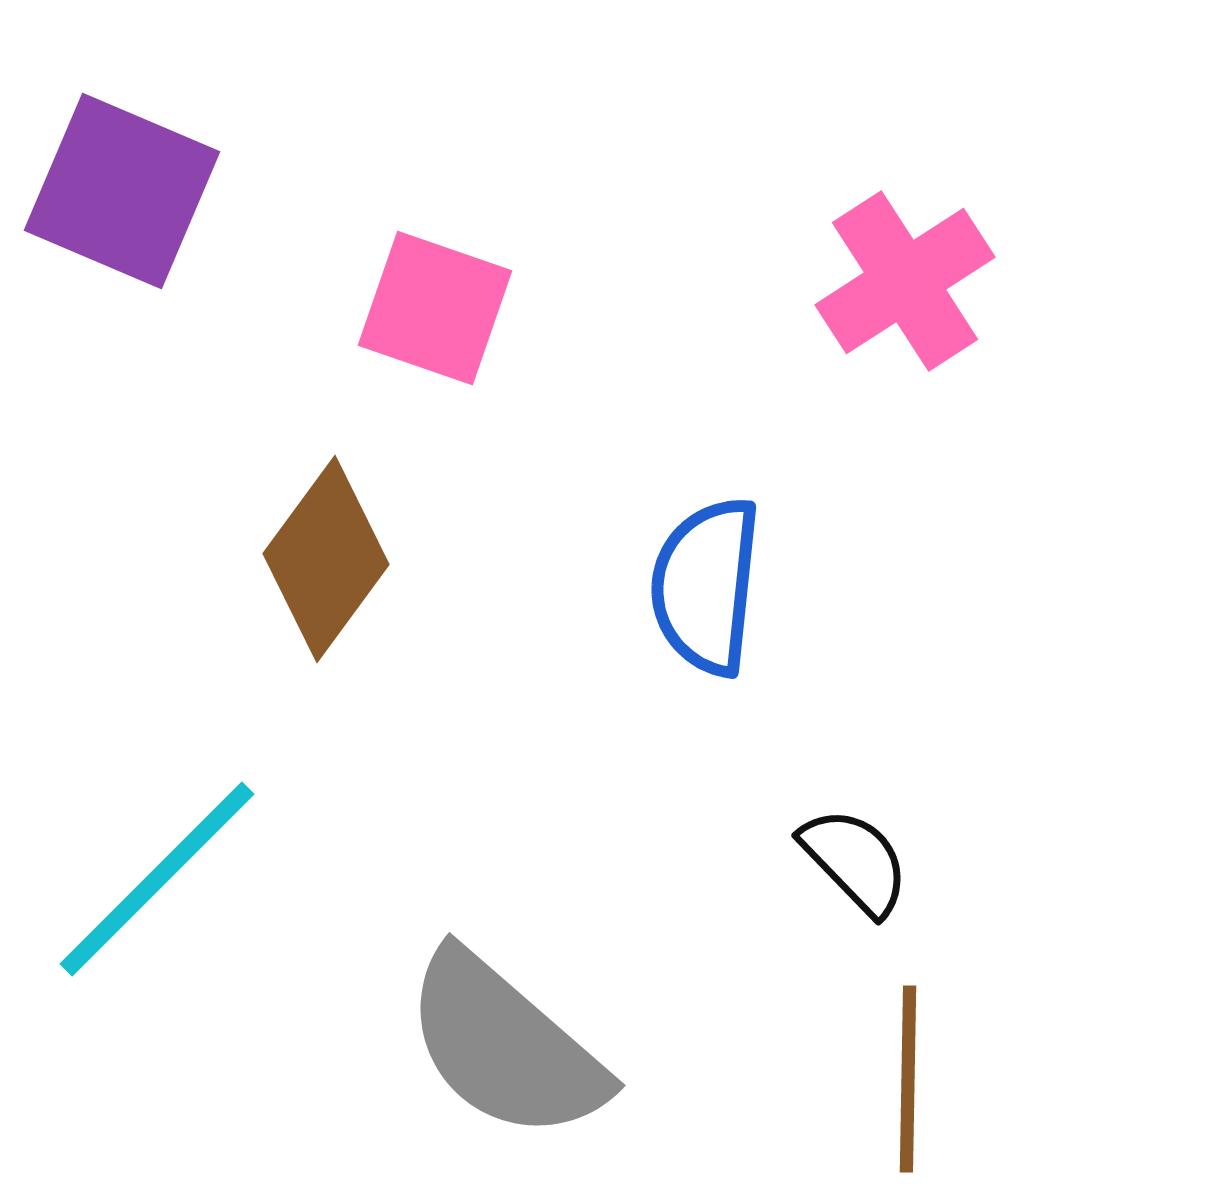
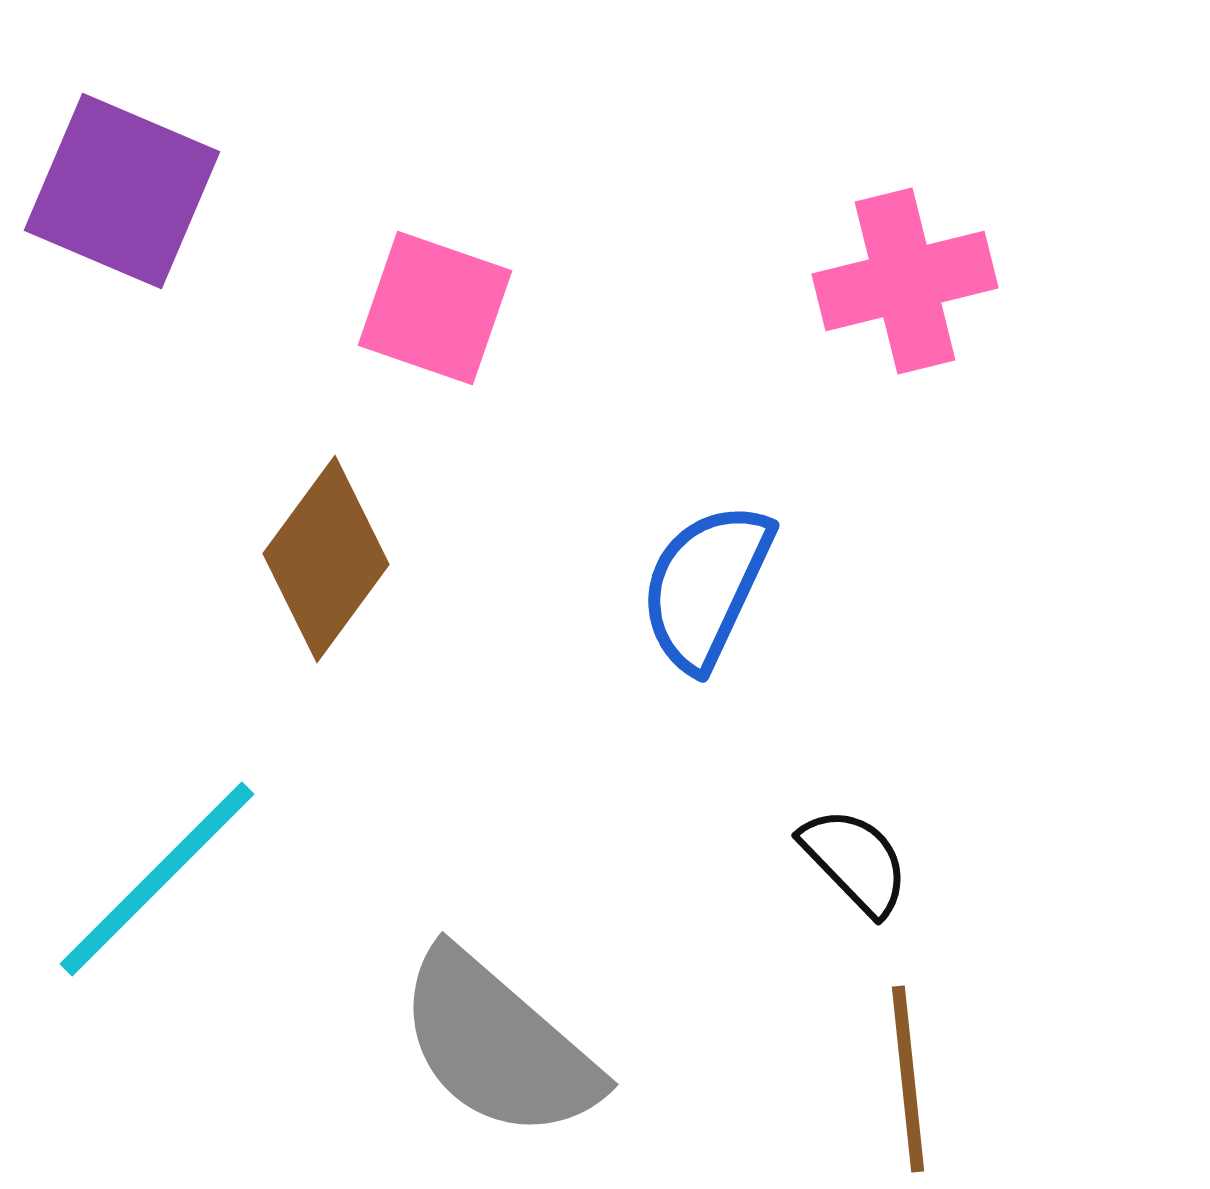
pink cross: rotated 19 degrees clockwise
blue semicircle: rotated 19 degrees clockwise
gray semicircle: moved 7 px left, 1 px up
brown line: rotated 7 degrees counterclockwise
